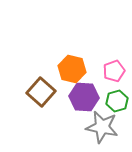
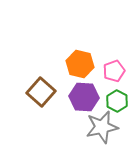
orange hexagon: moved 8 px right, 5 px up
green hexagon: rotated 15 degrees counterclockwise
gray star: rotated 24 degrees counterclockwise
